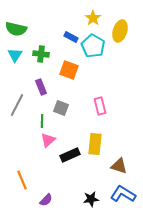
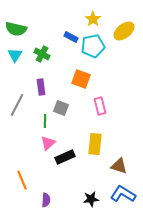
yellow star: moved 1 px down
yellow ellipse: moved 4 px right; rotated 35 degrees clockwise
cyan pentagon: rotated 30 degrees clockwise
green cross: moved 1 px right; rotated 21 degrees clockwise
orange square: moved 12 px right, 9 px down
purple rectangle: rotated 14 degrees clockwise
green line: moved 3 px right
pink triangle: moved 3 px down
black rectangle: moved 5 px left, 2 px down
purple semicircle: rotated 40 degrees counterclockwise
